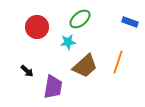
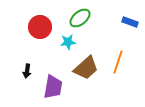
green ellipse: moved 1 px up
red circle: moved 3 px right
brown trapezoid: moved 1 px right, 2 px down
black arrow: rotated 56 degrees clockwise
